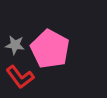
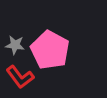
pink pentagon: moved 1 px down
